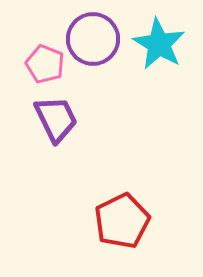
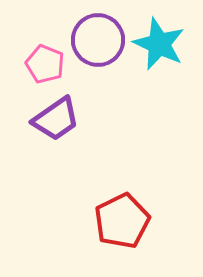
purple circle: moved 5 px right, 1 px down
cyan star: rotated 6 degrees counterclockwise
purple trapezoid: rotated 81 degrees clockwise
